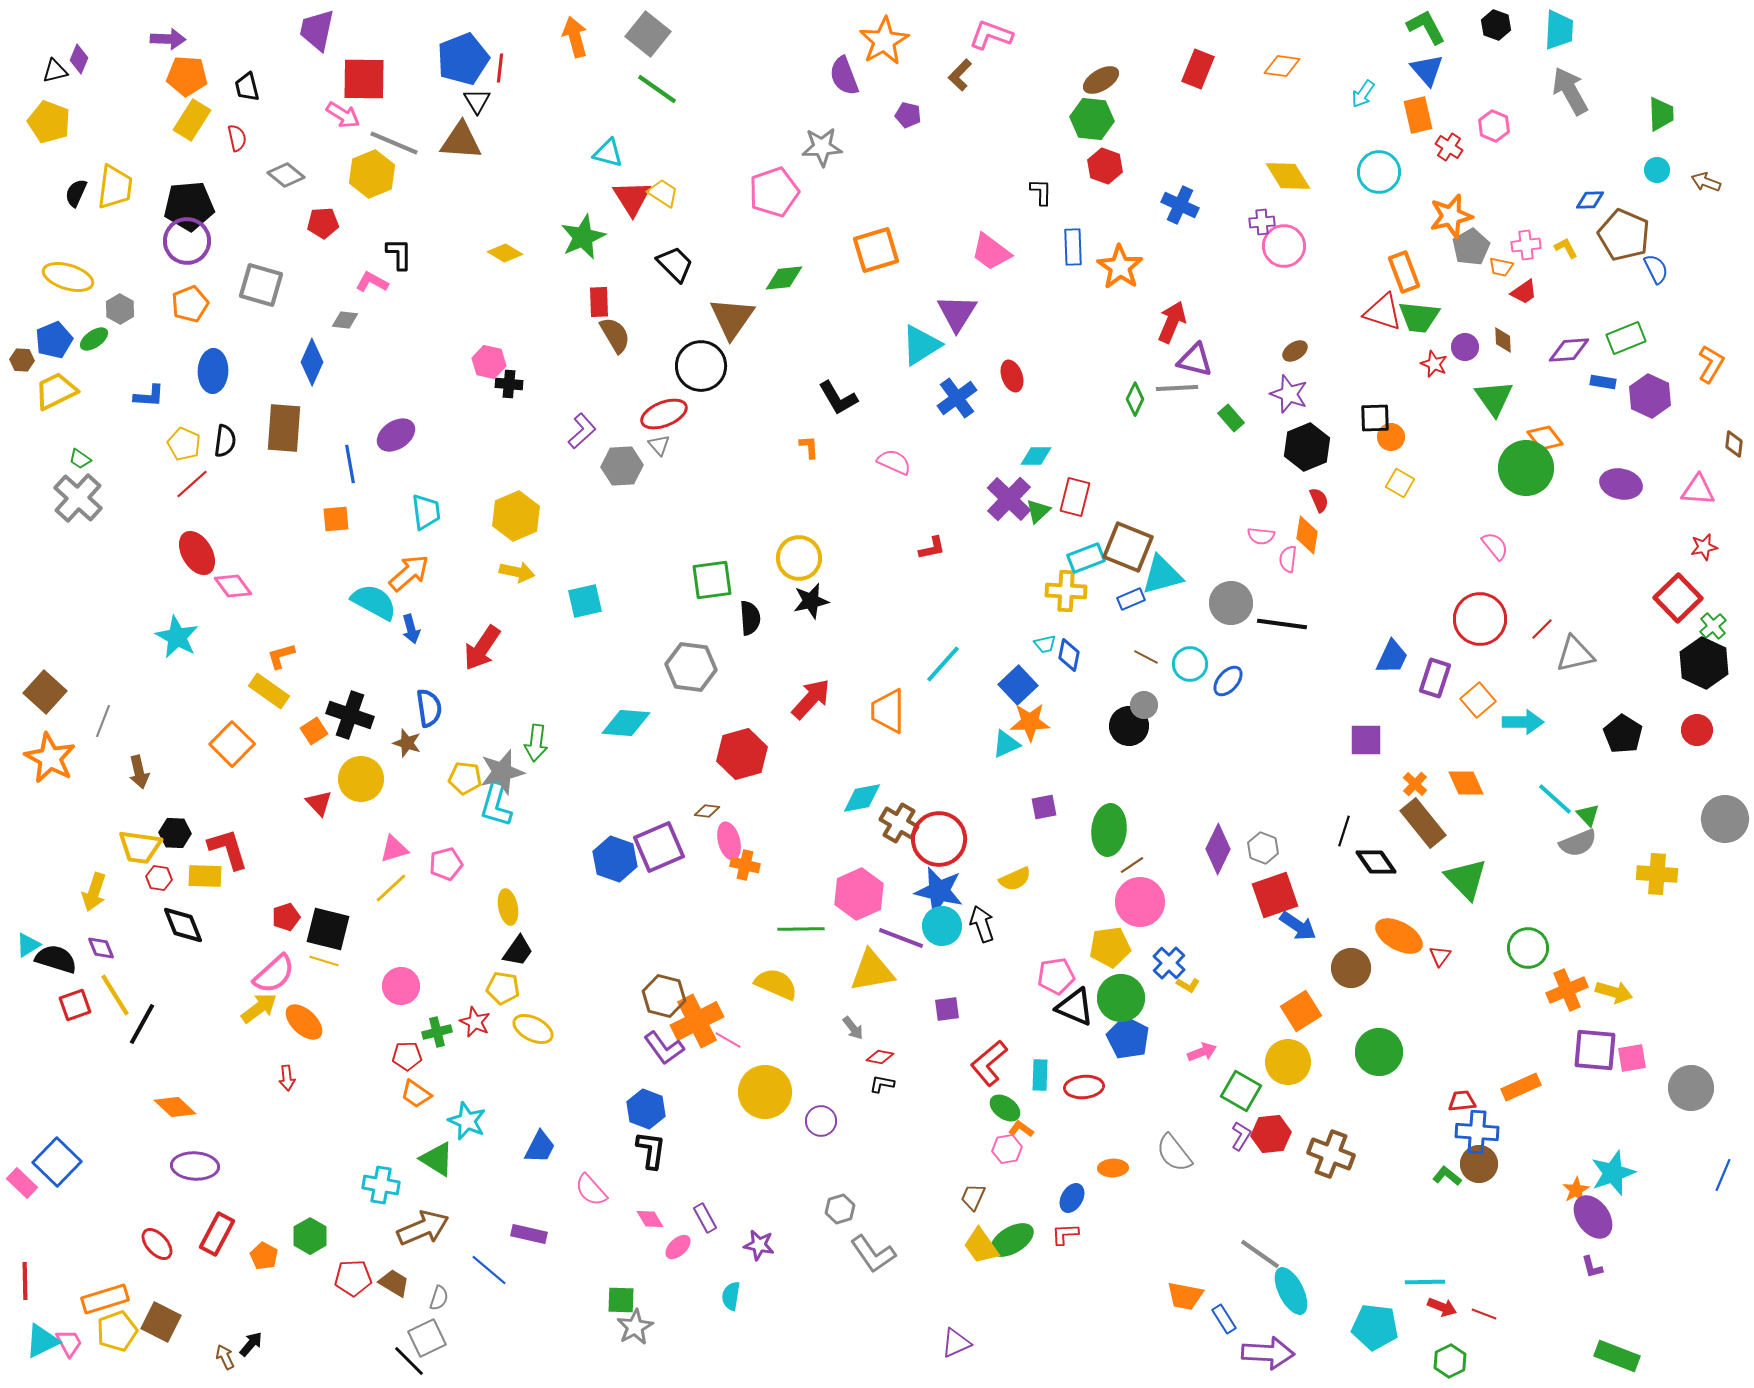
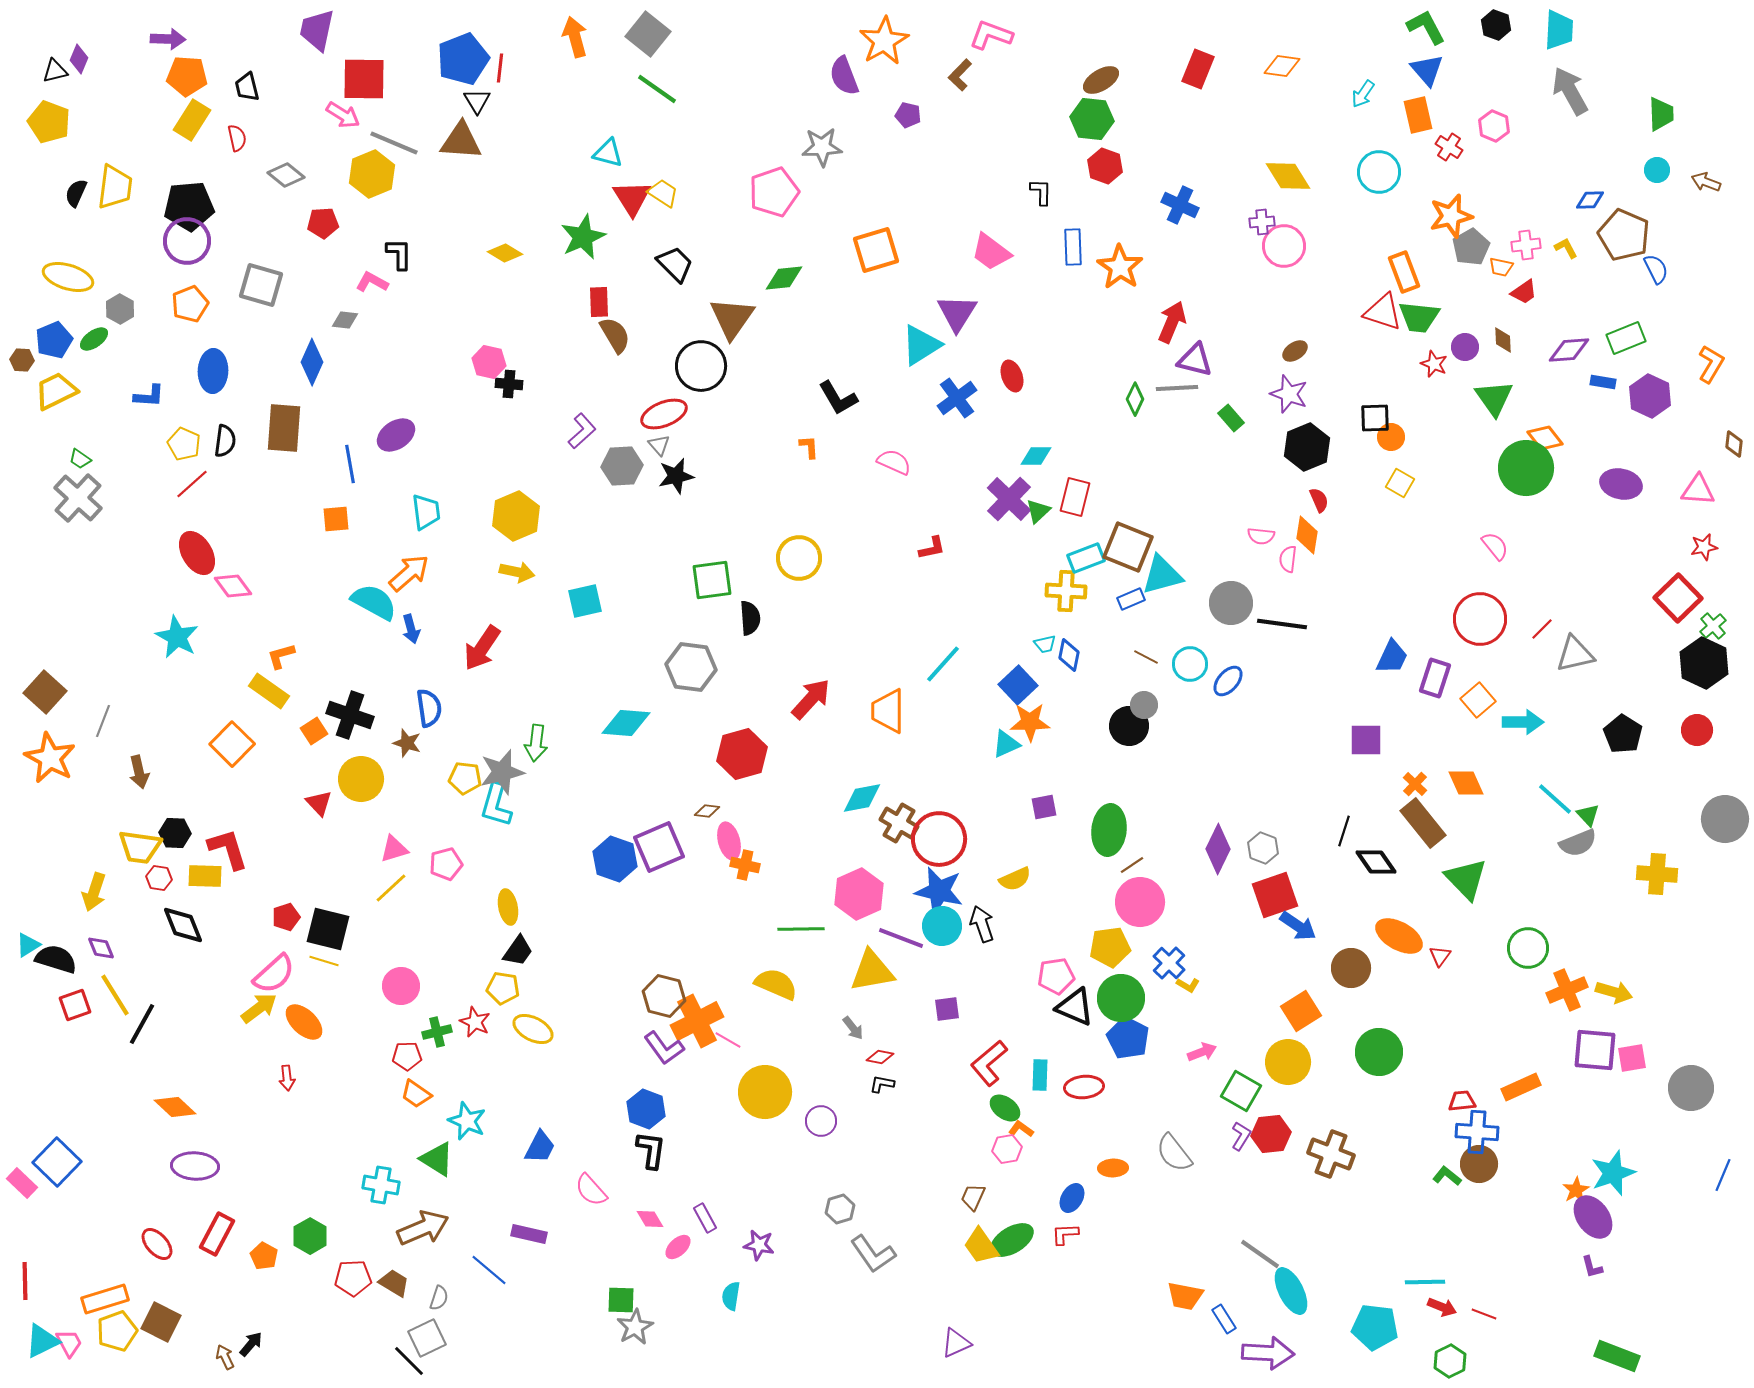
black star at (811, 601): moved 135 px left, 125 px up
